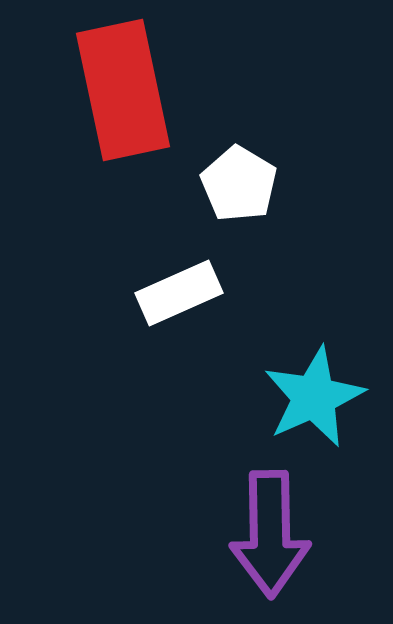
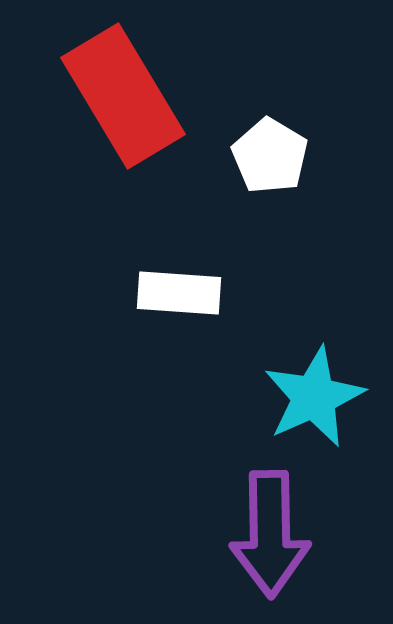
red rectangle: moved 6 px down; rotated 19 degrees counterclockwise
white pentagon: moved 31 px right, 28 px up
white rectangle: rotated 28 degrees clockwise
